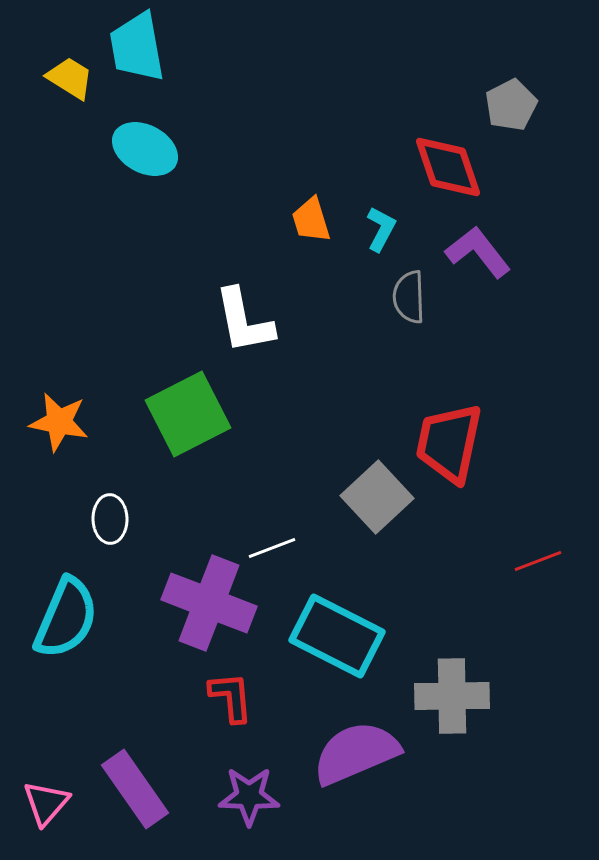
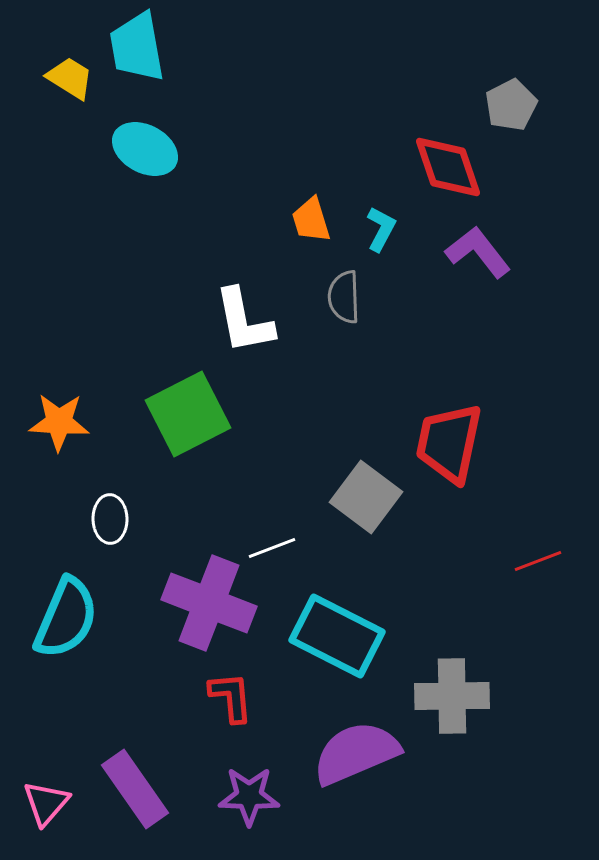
gray semicircle: moved 65 px left
orange star: rotated 8 degrees counterclockwise
gray square: moved 11 px left; rotated 10 degrees counterclockwise
